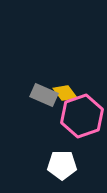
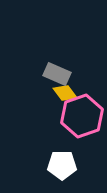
gray rectangle: moved 13 px right, 21 px up
